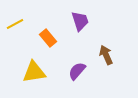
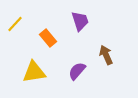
yellow line: rotated 18 degrees counterclockwise
